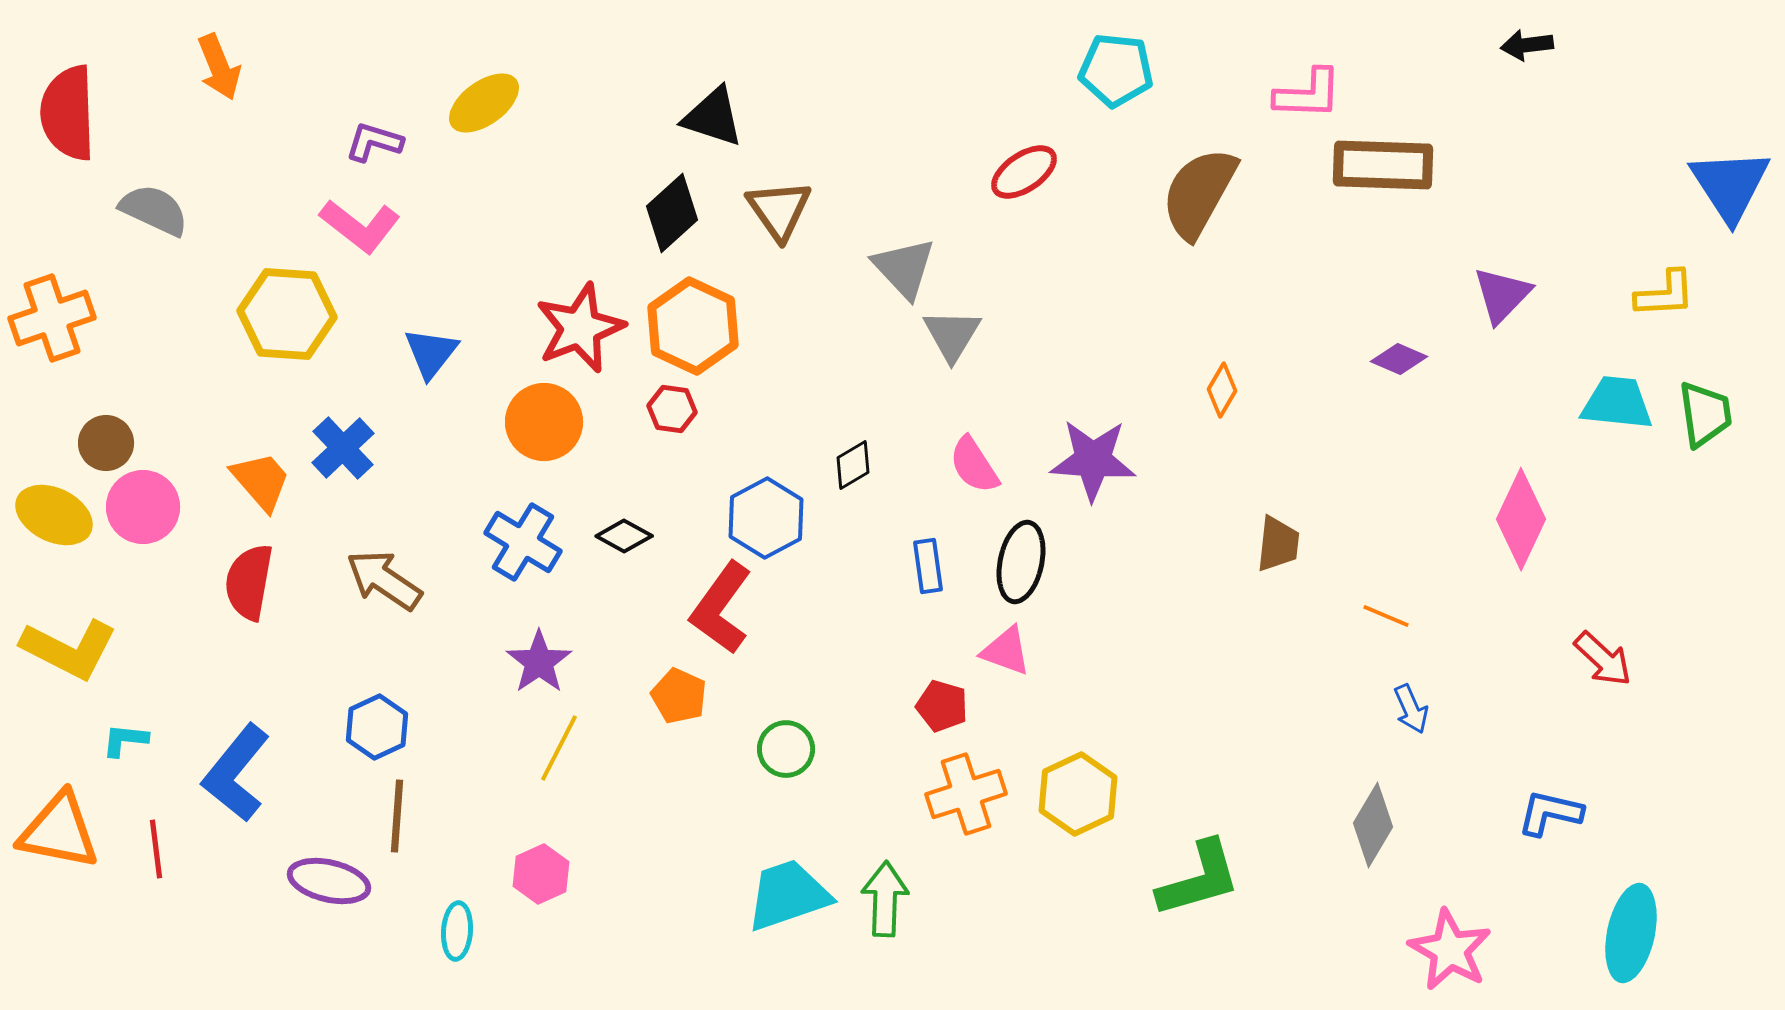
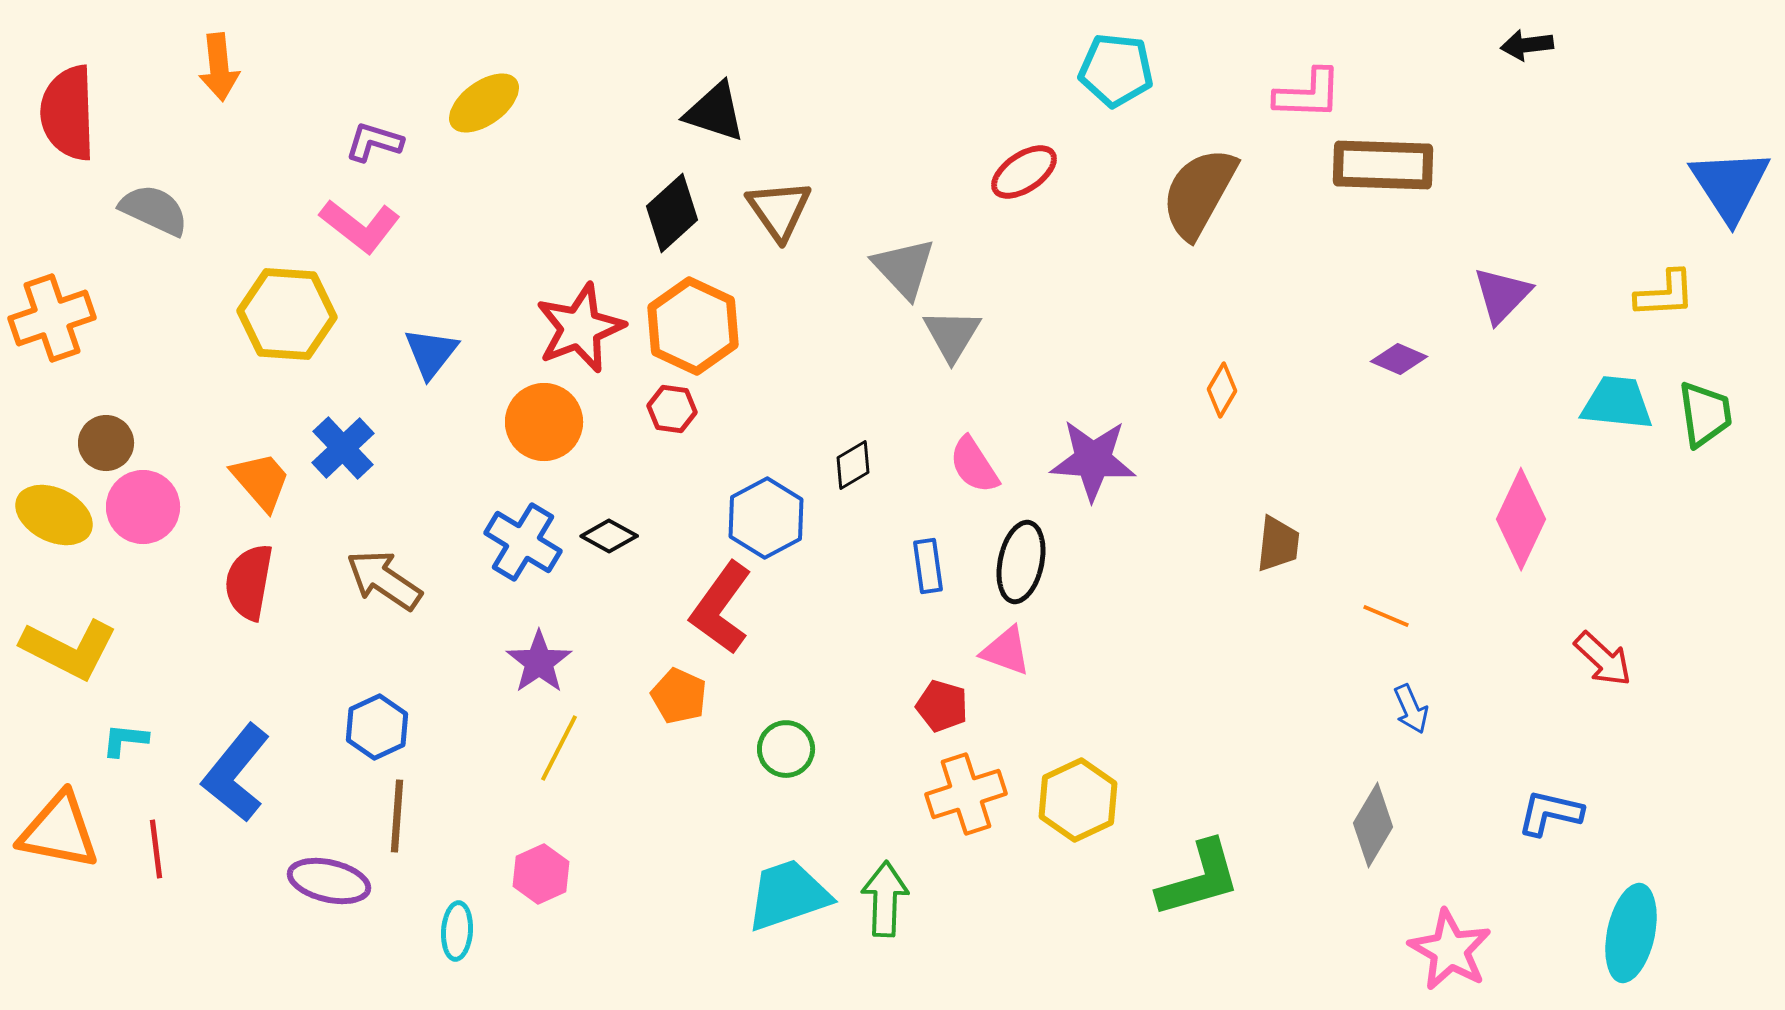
orange arrow at (219, 67): rotated 16 degrees clockwise
black triangle at (713, 117): moved 2 px right, 5 px up
black diamond at (624, 536): moved 15 px left
yellow hexagon at (1078, 794): moved 6 px down
